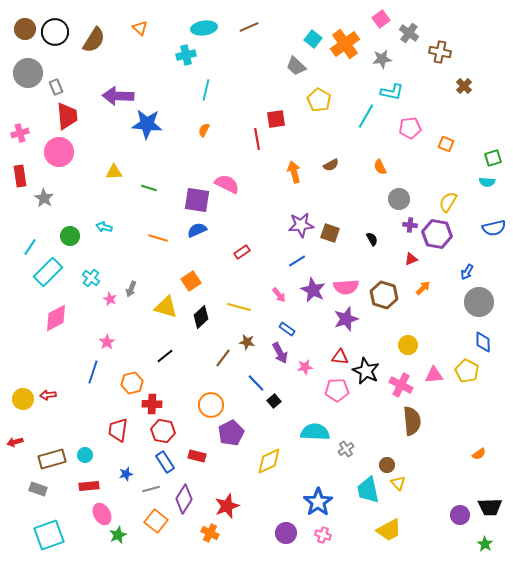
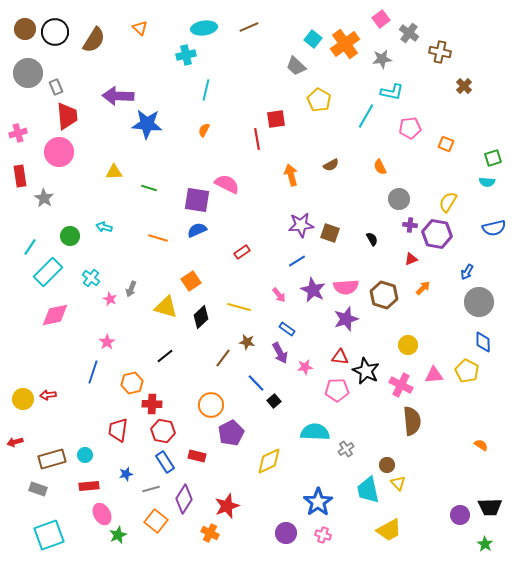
pink cross at (20, 133): moved 2 px left
orange arrow at (294, 172): moved 3 px left, 3 px down
pink diamond at (56, 318): moved 1 px left, 3 px up; rotated 16 degrees clockwise
orange semicircle at (479, 454): moved 2 px right, 9 px up; rotated 112 degrees counterclockwise
